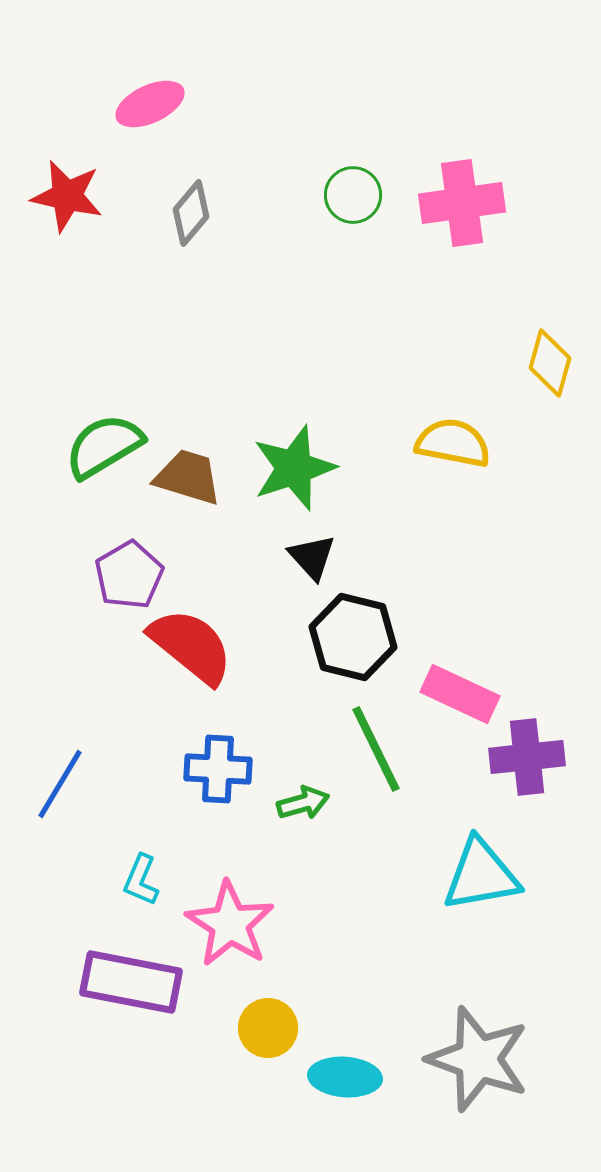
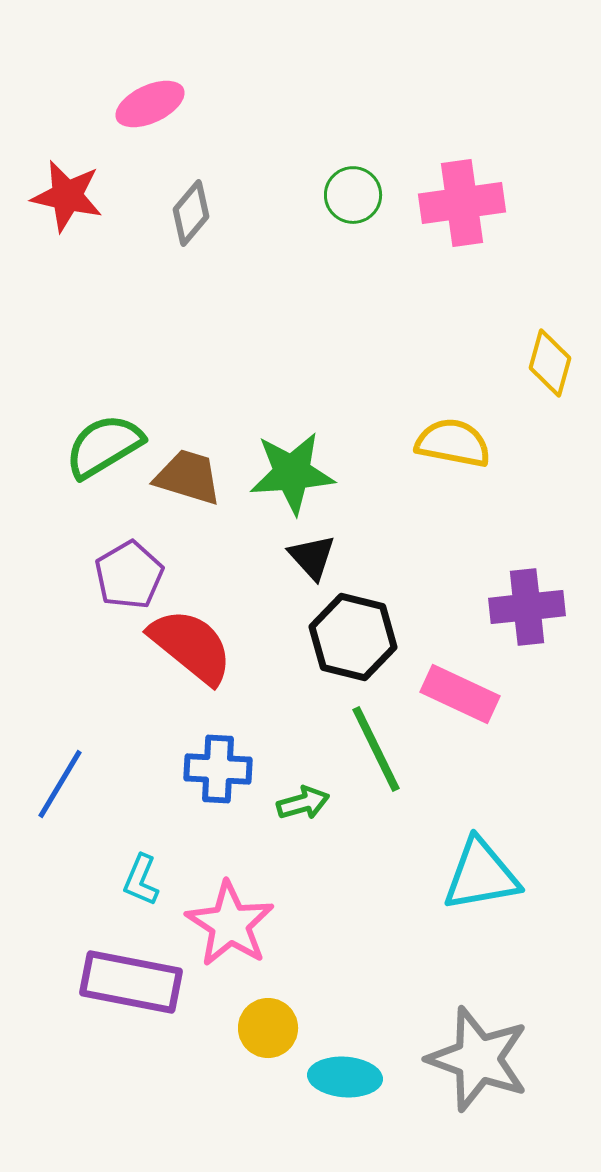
green star: moved 2 px left, 5 px down; rotated 14 degrees clockwise
purple cross: moved 150 px up
